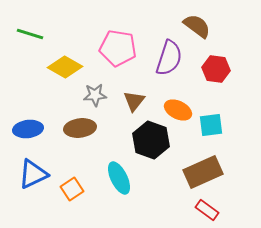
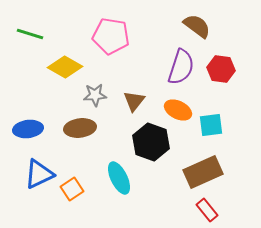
pink pentagon: moved 7 px left, 12 px up
purple semicircle: moved 12 px right, 9 px down
red hexagon: moved 5 px right
black hexagon: moved 2 px down
blue triangle: moved 6 px right
red rectangle: rotated 15 degrees clockwise
